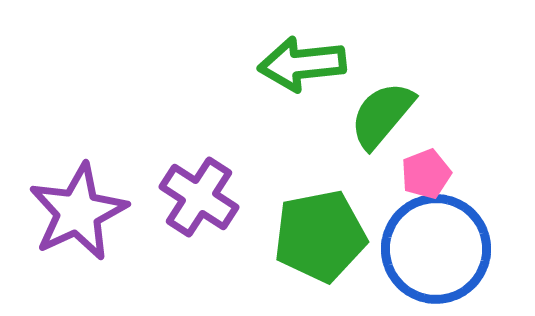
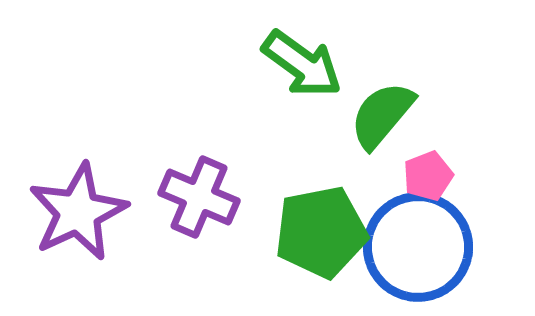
green arrow: rotated 138 degrees counterclockwise
pink pentagon: moved 2 px right, 2 px down
purple cross: rotated 10 degrees counterclockwise
green pentagon: moved 1 px right, 4 px up
blue circle: moved 18 px left, 2 px up
